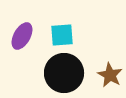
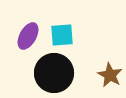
purple ellipse: moved 6 px right
black circle: moved 10 px left
